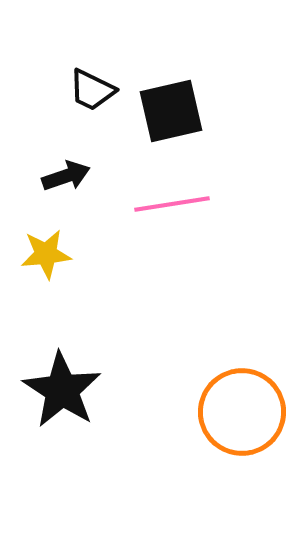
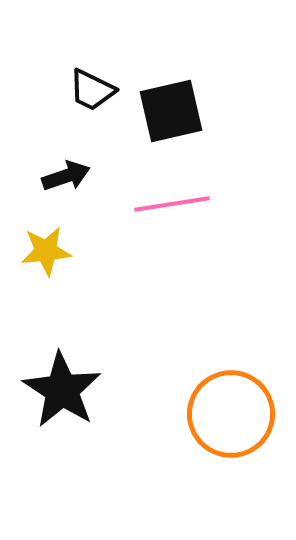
yellow star: moved 3 px up
orange circle: moved 11 px left, 2 px down
